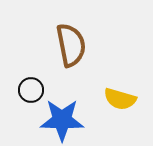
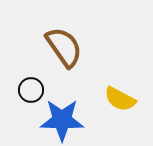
brown semicircle: moved 7 px left, 2 px down; rotated 24 degrees counterclockwise
yellow semicircle: rotated 12 degrees clockwise
